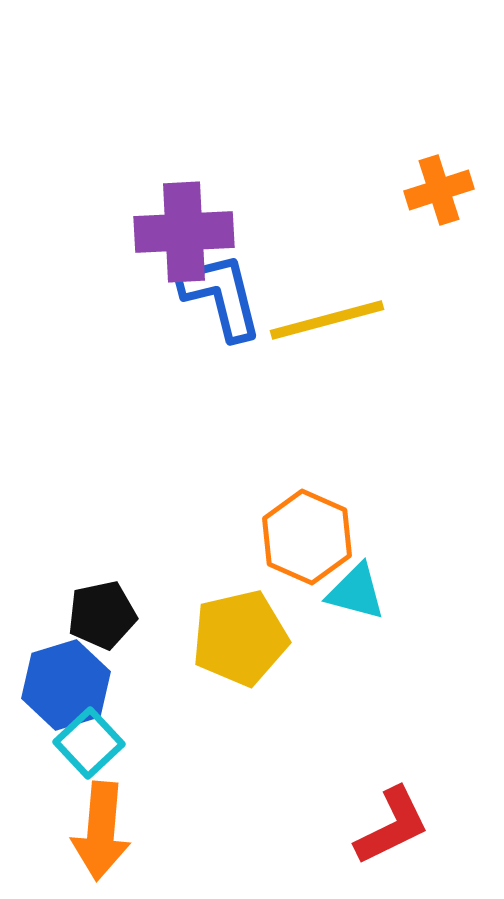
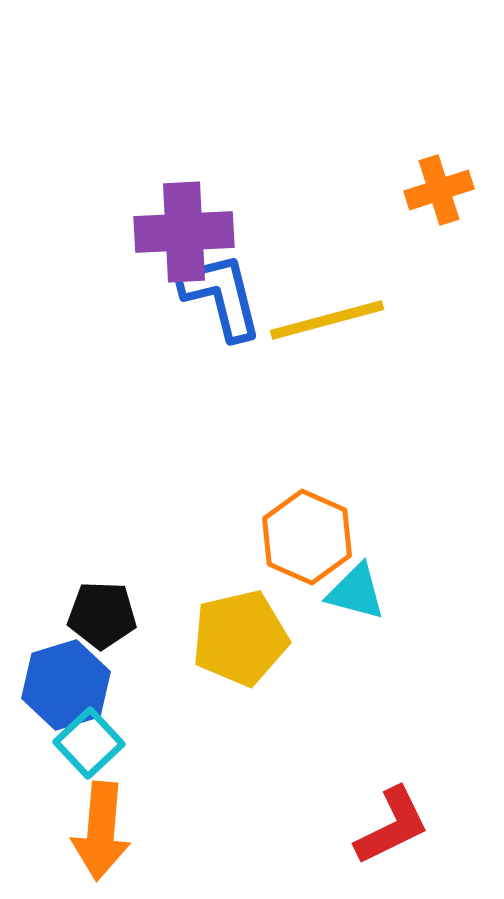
black pentagon: rotated 14 degrees clockwise
